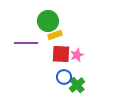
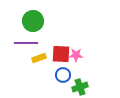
green circle: moved 15 px left
yellow rectangle: moved 16 px left, 23 px down
pink star: moved 1 px left; rotated 24 degrees clockwise
blue circle: moved 1 px left, 2 px up
green cross: moved 3 px right, 2 px down; rotated 21 degrees clockwise
